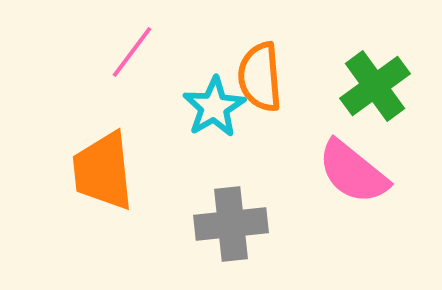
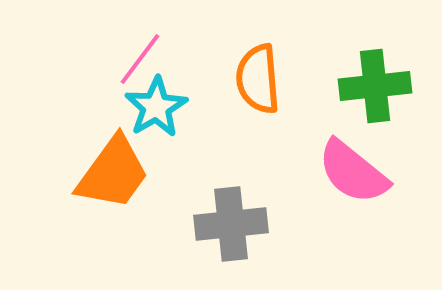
pink line: moved 8 px right, 7 px down
orange semicircle: moved 2 px left, 2 px down
green cross: rotated 30 degrees clockwise
cyan star: moved 58 px left
orange trapezoid: moved 10 px right, 2 px down; rotated 138 degrees counterclockwise
